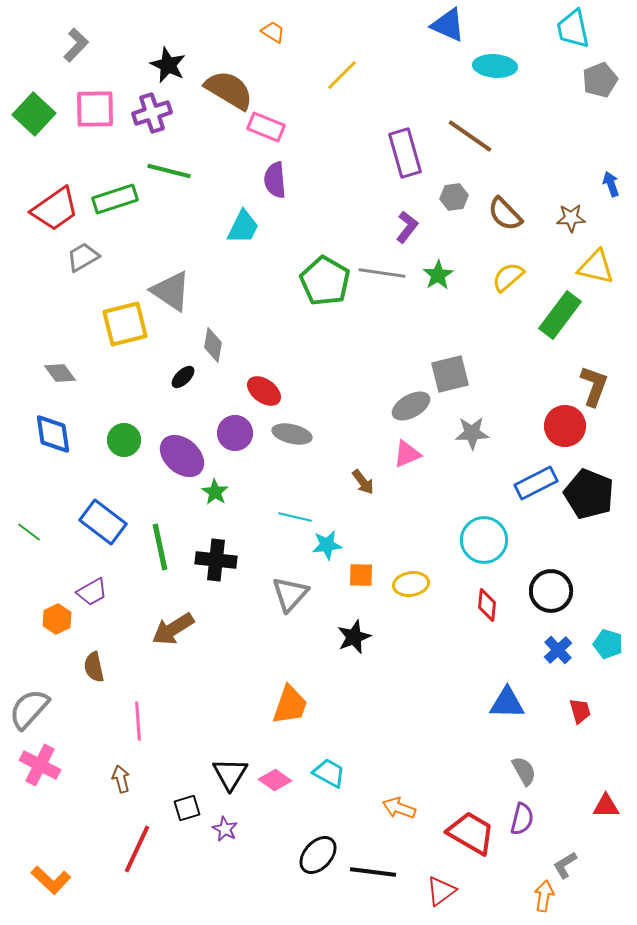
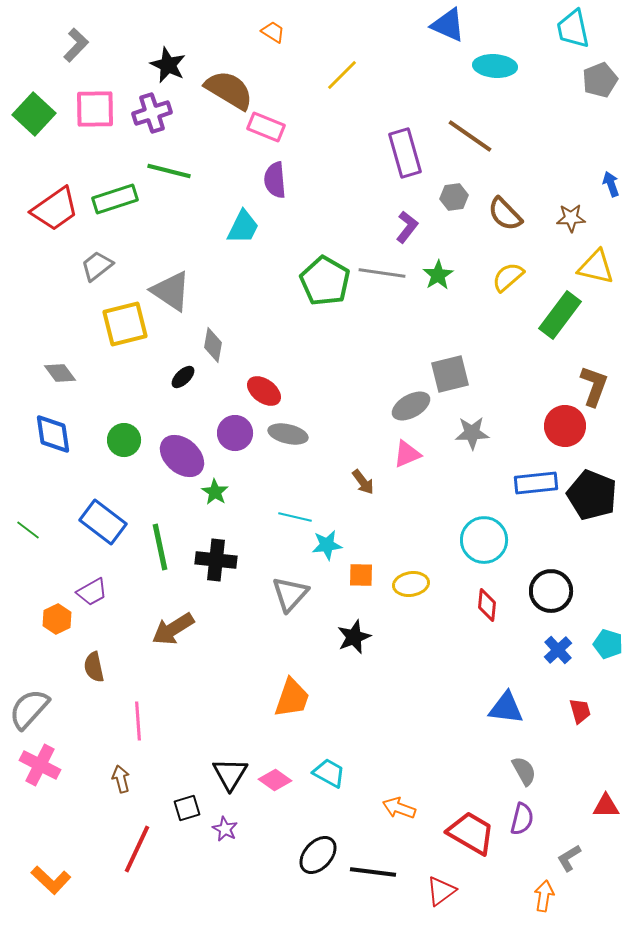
gray trapezoid at (83, 257): moved 14 px right, 9 px down; rotated 8 degrees counterclockwise
gray ellipse at (292, 434): moved 4 px left
blue rectangle at (536, 483): rotated 21 degrees clockwise
black pentagon at (589, 494): moved 3 px right, 1 px down
green line at (29, 532): moved 1 px left, 2 px up
blue triangle at (507, 703): moved 1 px left, 5 px down; rotated 6 degrees clockwise
orange trapezoid at (290, 705): moved 2 px right, 7 px up
gray L-shape at (565, 865): moved 4 px right, 7 px up
